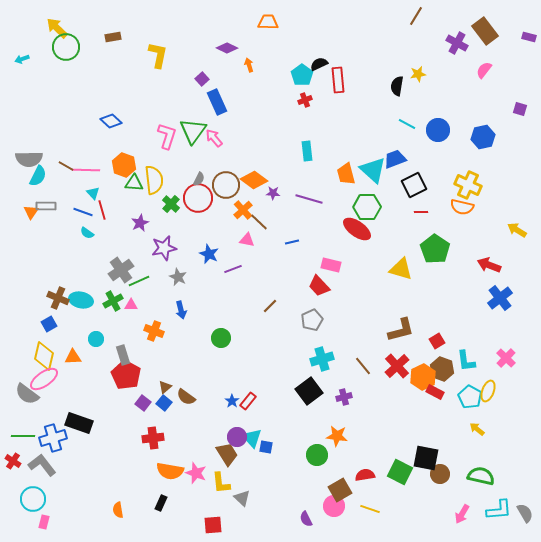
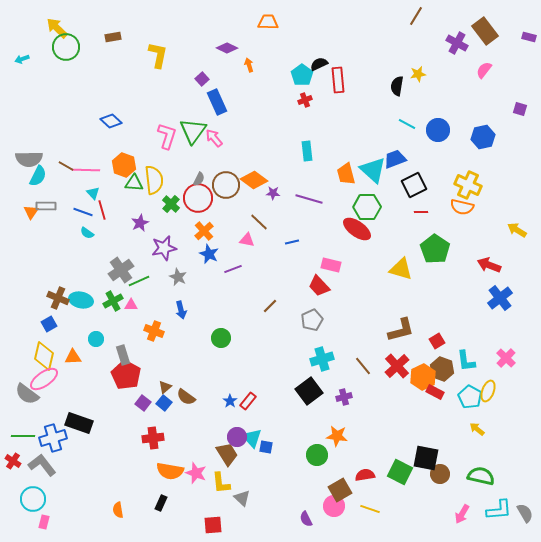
orange cross at (243, 210): moved 39 px left, 21 px down
blue star at (232, 401): moved 2 px left
